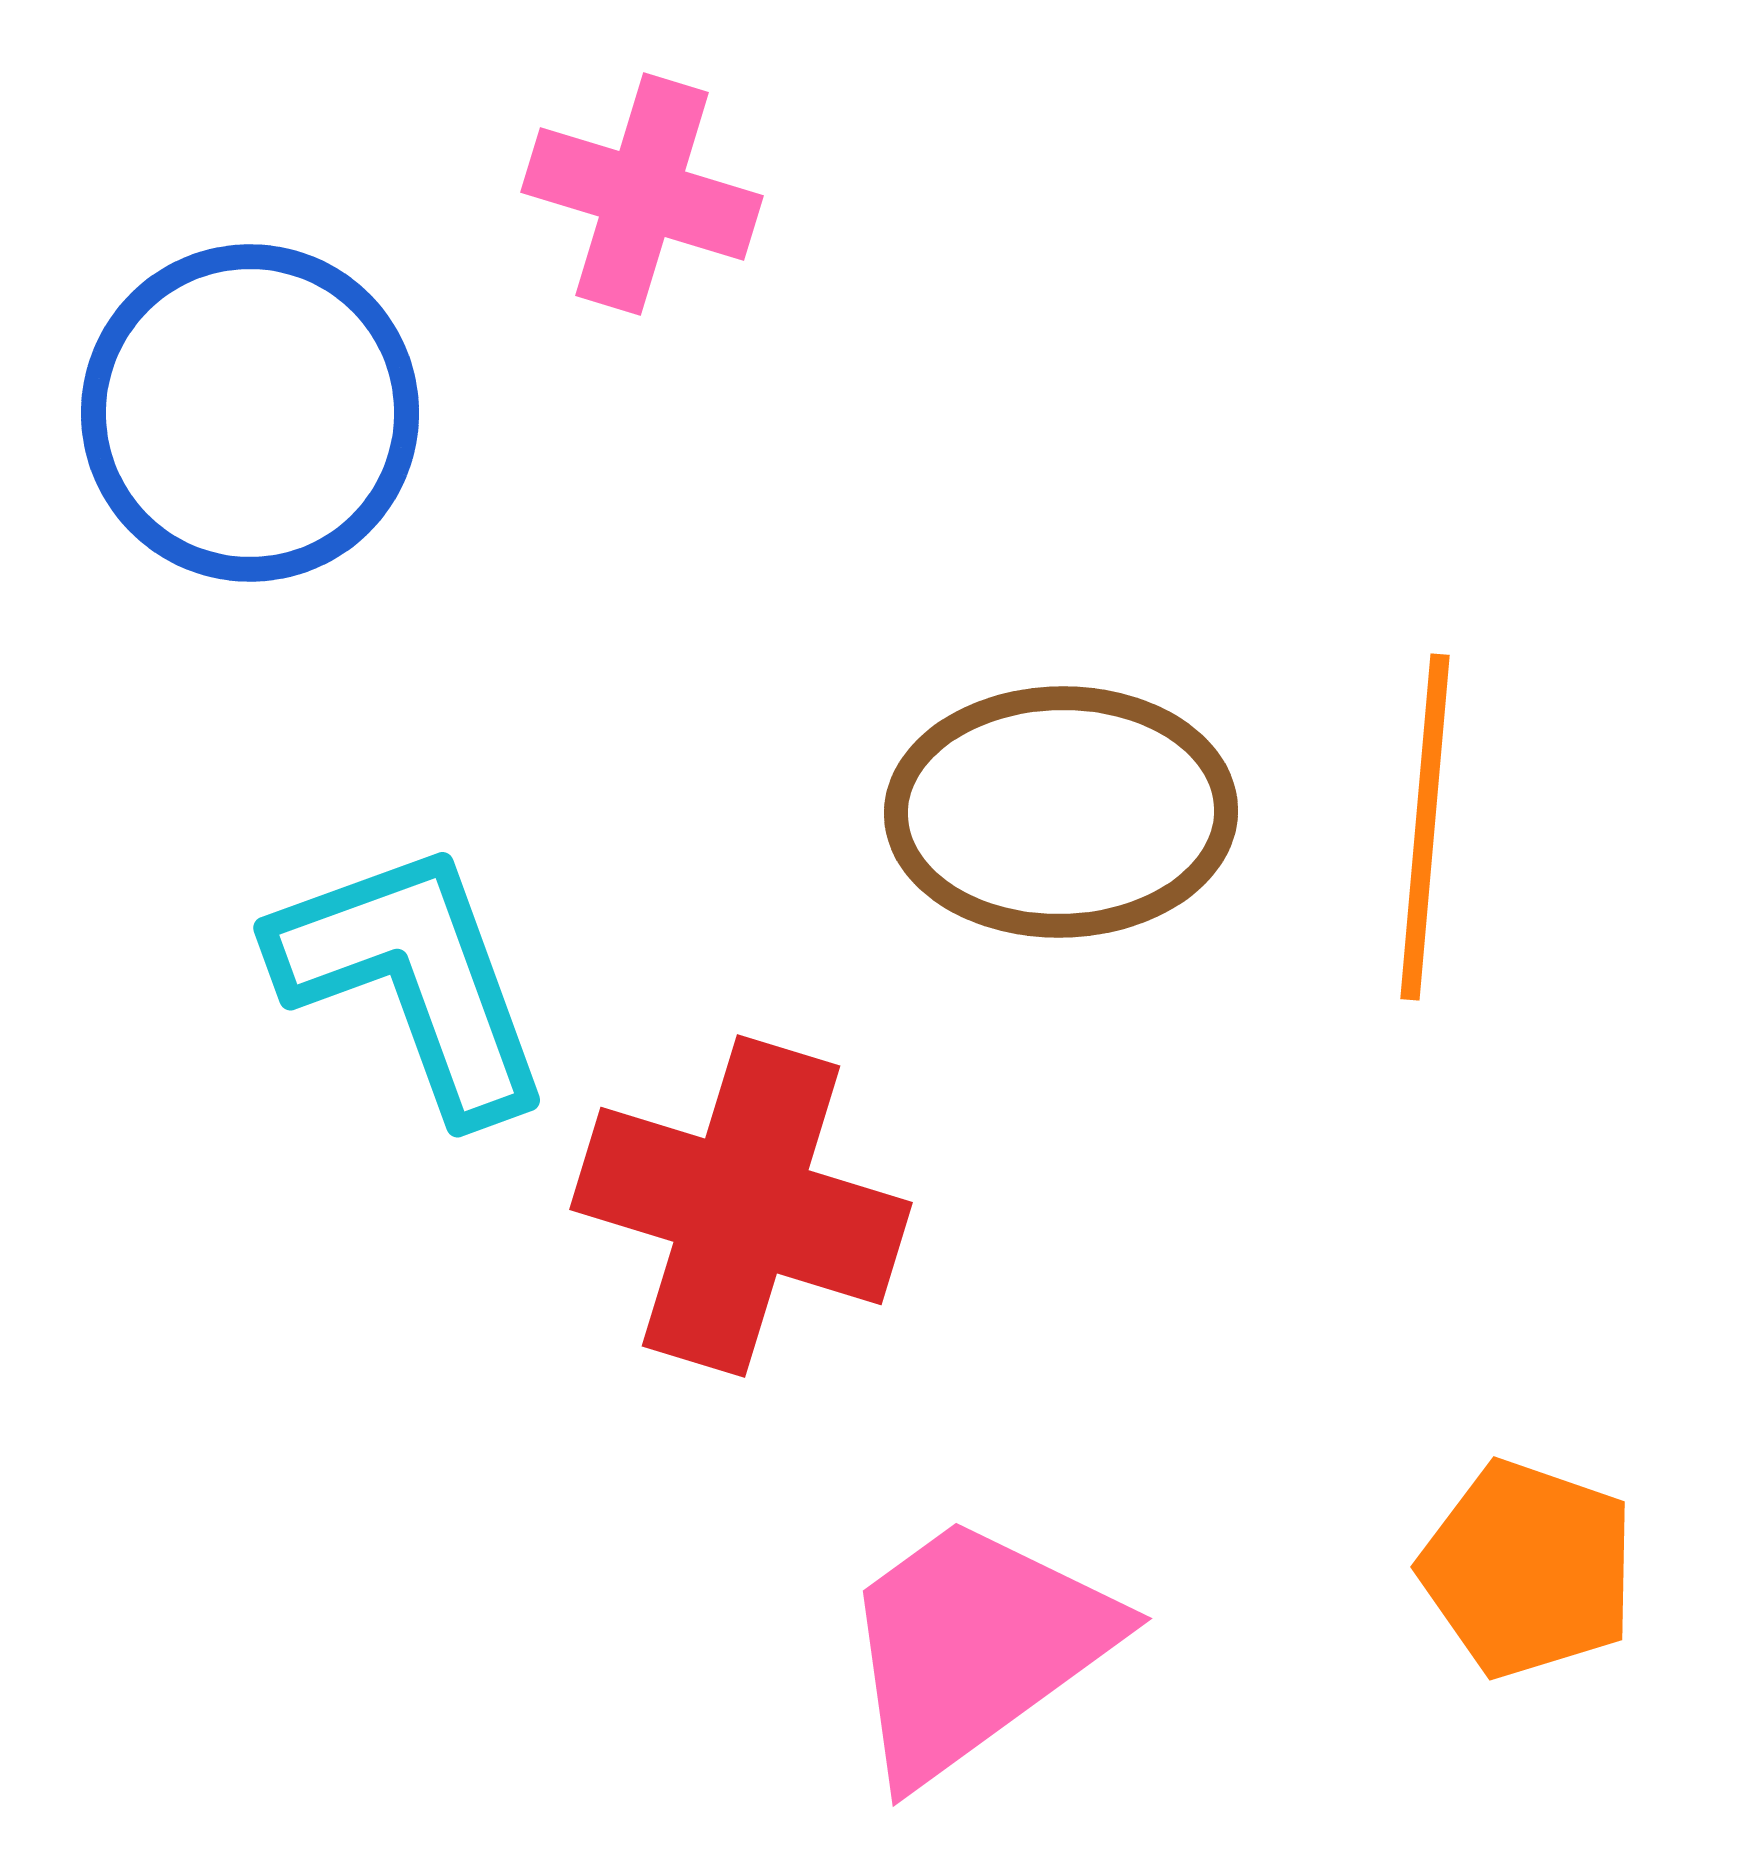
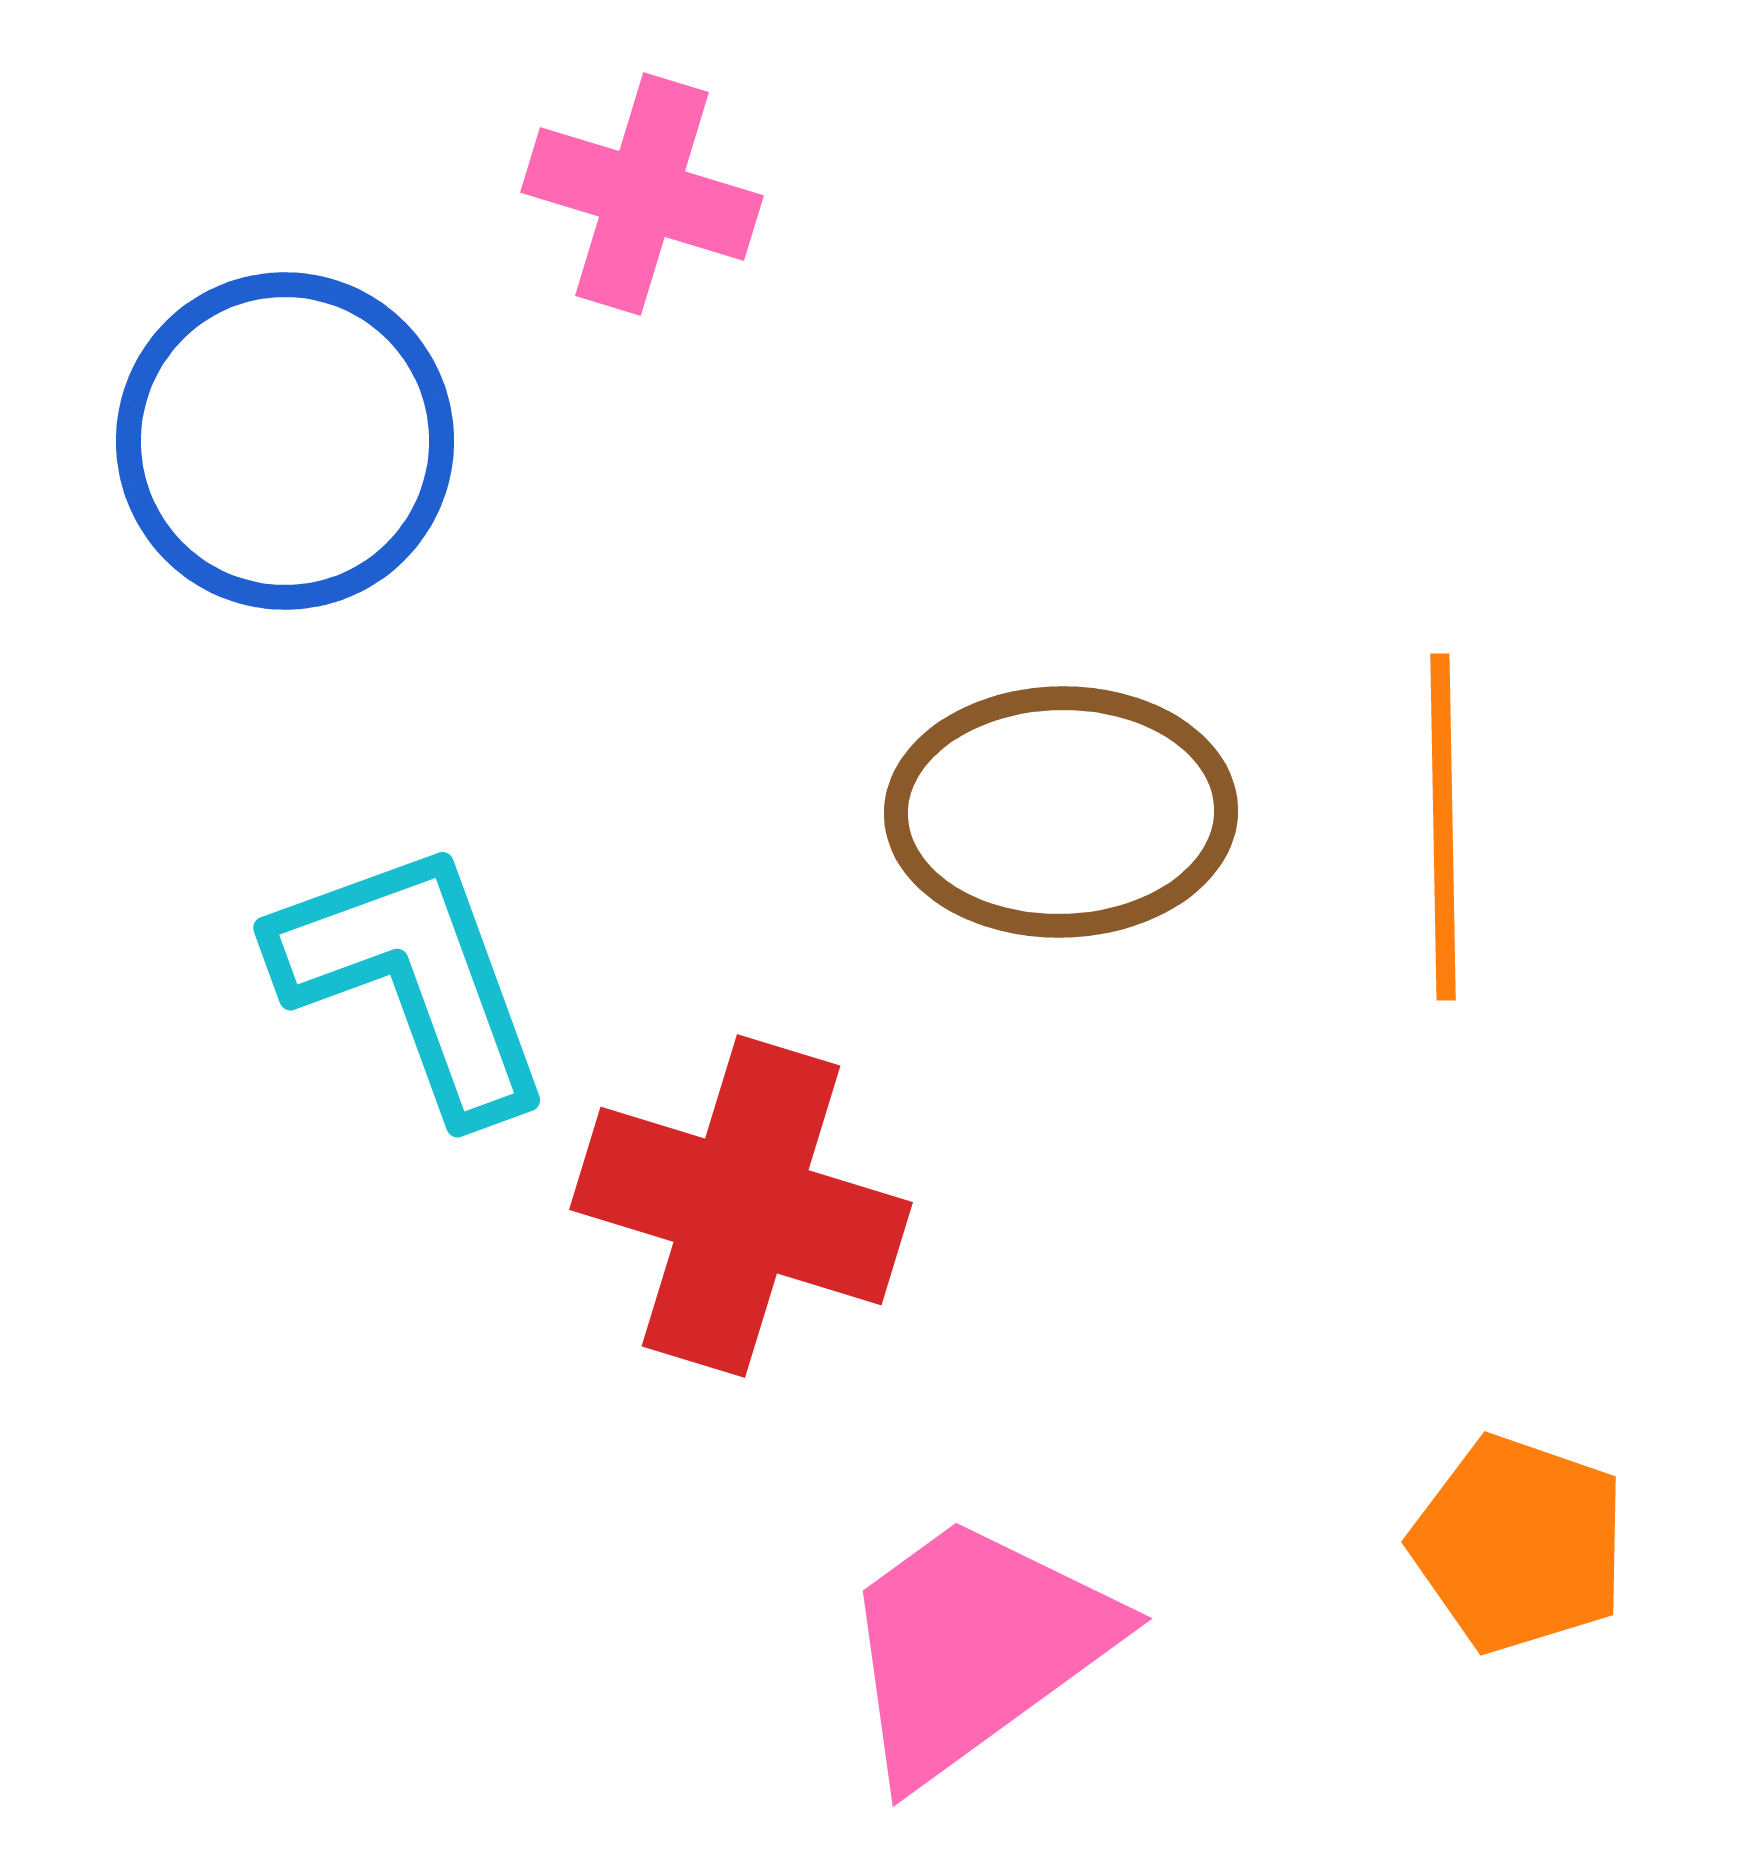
blue circle: moved 35 px right, 28 px down
orange line: moved 18 px right; rotated 6 degrees counterclockwise
orange pentagon: moved 9 px left, 25 px up
